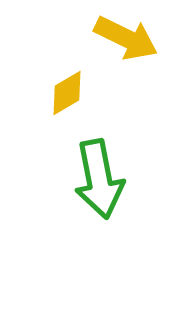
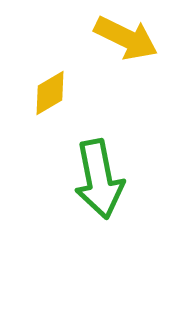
yellow diamond: moved 17 px left
